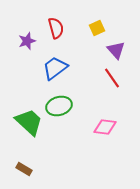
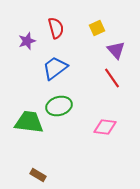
green trapezoid: rotated 36 degrees counterclockwise
brown rectangle: moved 14 px right, 6 px down
